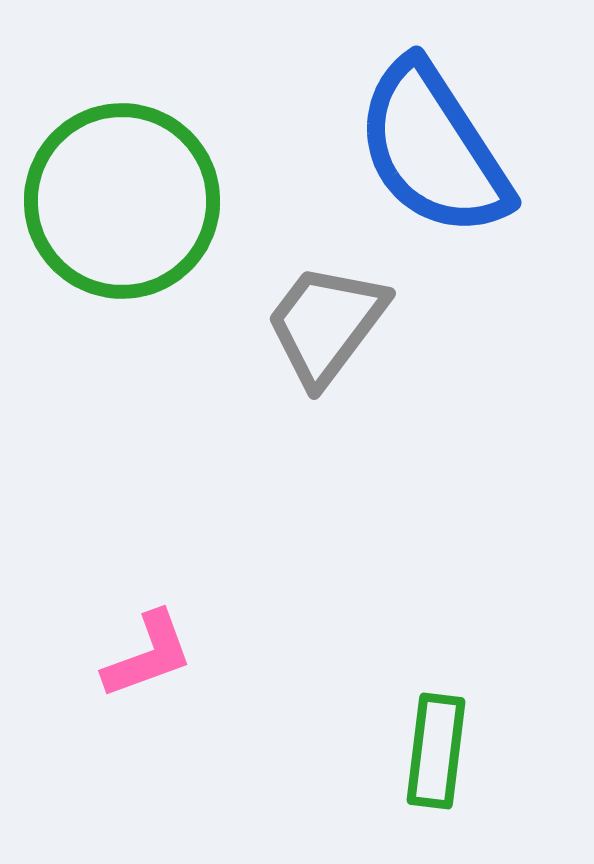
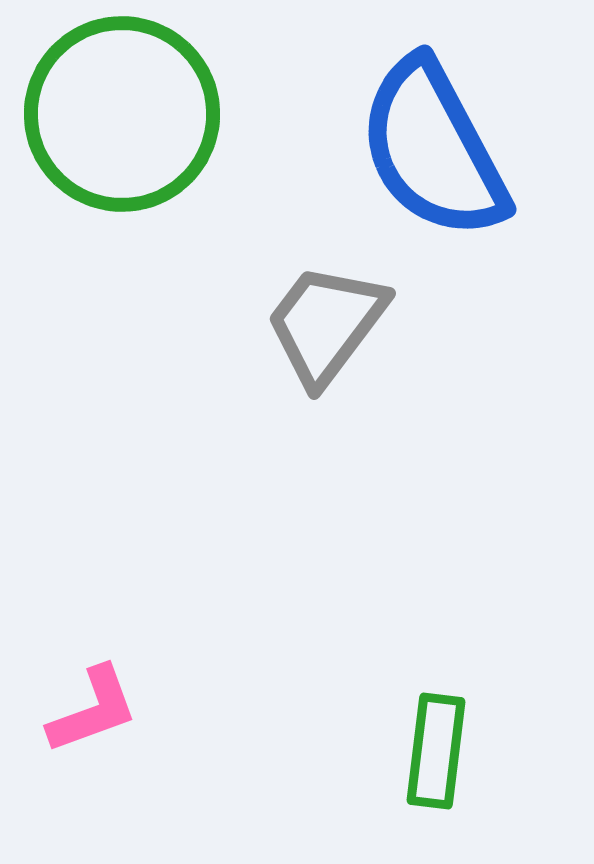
blue semicircle: rotated 5 degrees clockwise
green circle: moved 87 px up
pink L-shape: moved 55 px left, 55 px down
